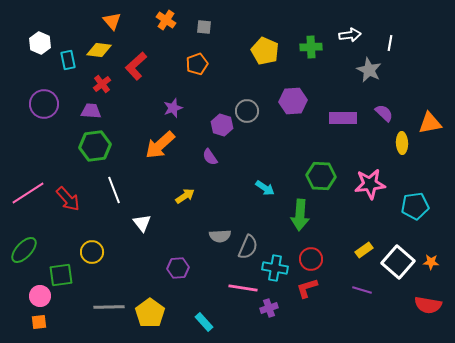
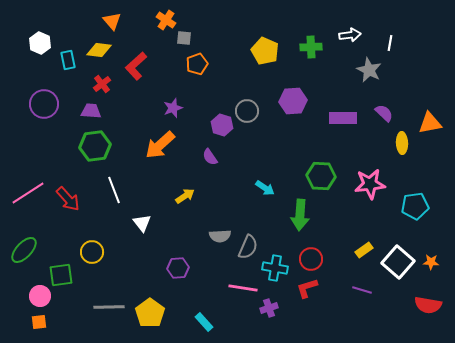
gray square at (204, 27): moved 20 px left, 11 px down
